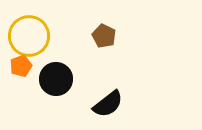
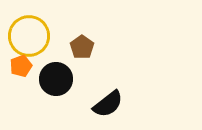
brown pentagon: moved 22 px left, 11 px down; rotated 10 degrees clockwise
